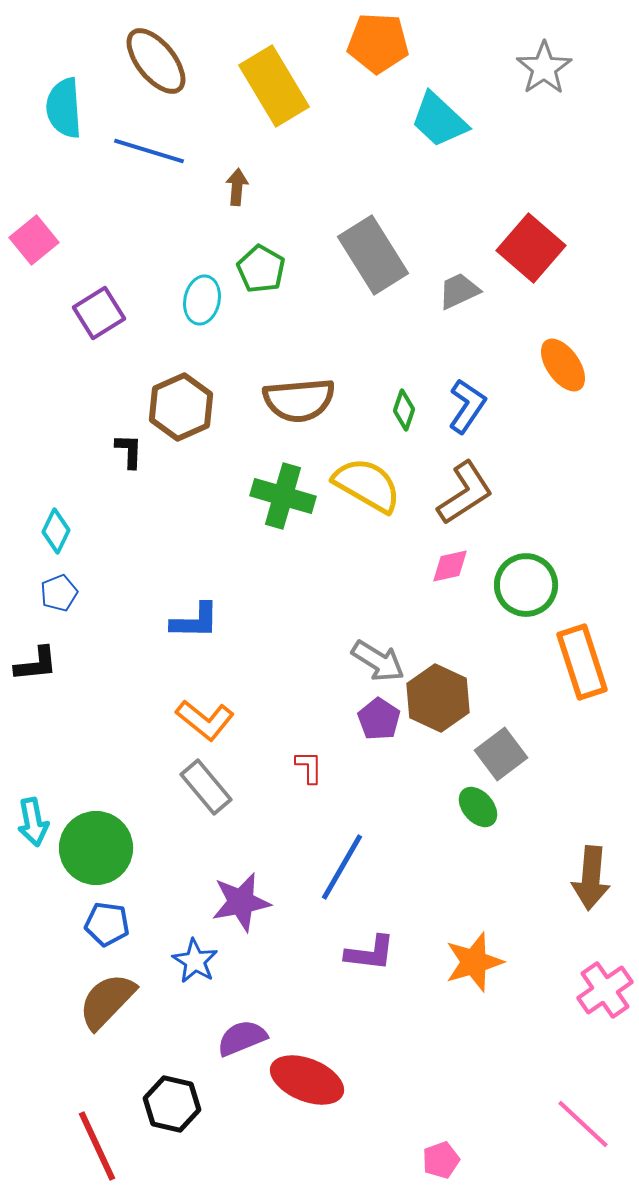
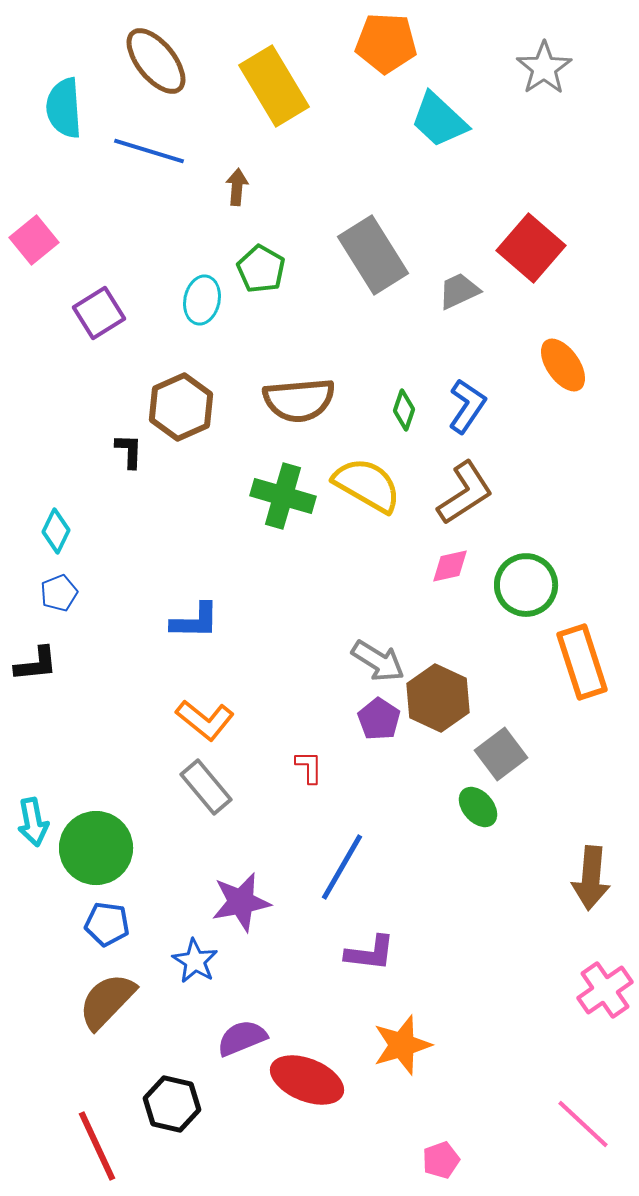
orange pentagon at (378, 43): moved 8 px right
orange star at (474, 962): moved 72 px left, 83 px down
